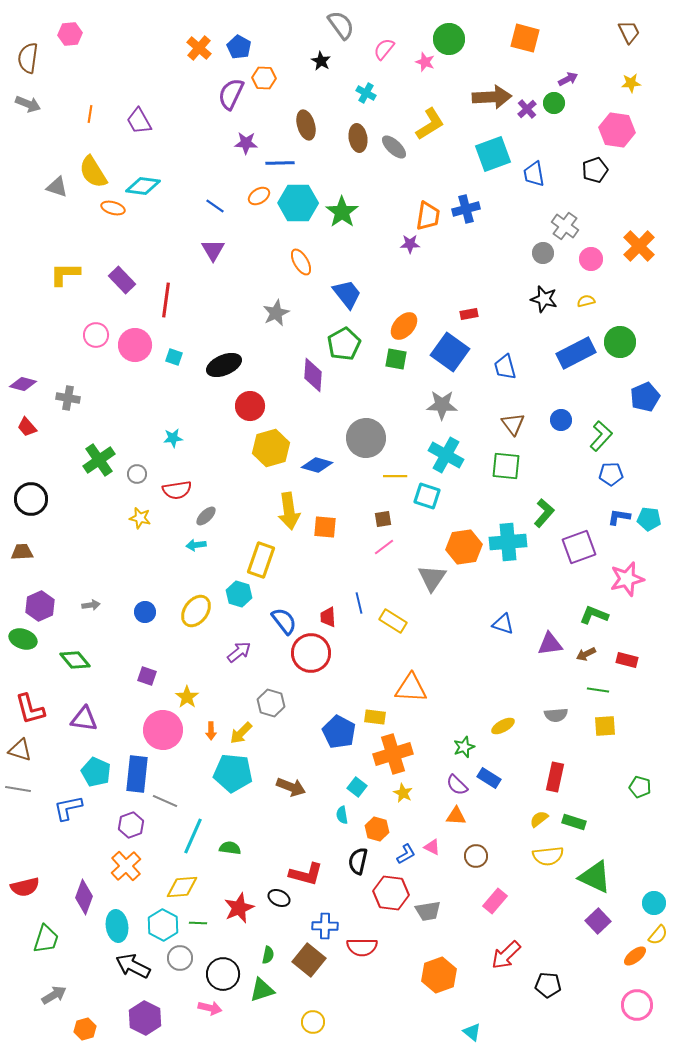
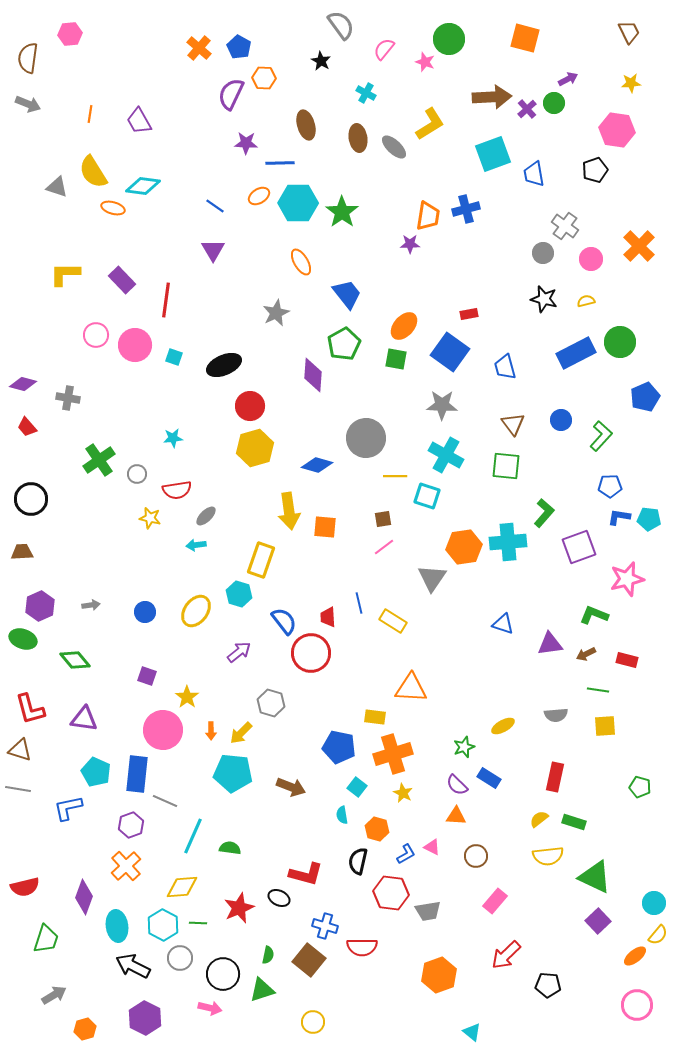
yellow hexagon at (271, 448): moved 16 px left
blue pentagon at (611, 474): moved 1 px left, 12 px down
yellow star at (140, 518): moved 10 px right
blue pentagon at (339, 732): moved 15 px down; rotated 16 degrees counterclockwise
blue cross at (325, 926): rotated 15 degrees clockwise
